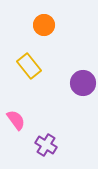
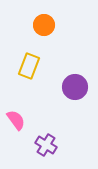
yellow rectangle: rotated 60 degrees clockwise
purple circle: moved 8 px left, 4 px down
